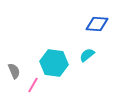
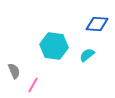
cyan hexagon: moved 17 px up
